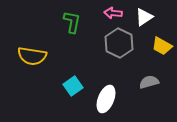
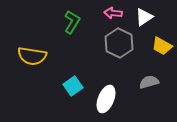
green L-shape: rotated 20 degrees clockwise
